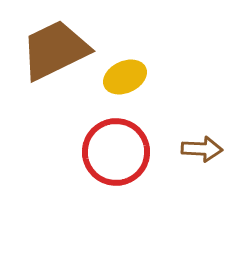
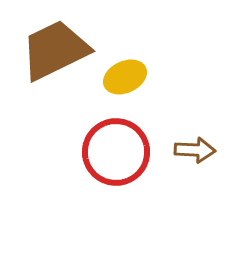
brown arrow: moved 7 px left, 1 px down
